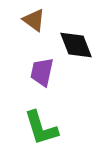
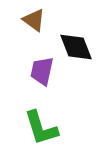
black diamond: moved 2 px down
purple trapezoid: moved 1 px up
